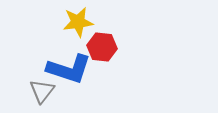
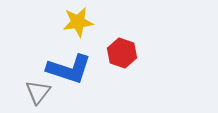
red hexagon: moved 20 px right, 6 px down; rotated 12 degrees clockwise
gray triangle: moved 4 px left, 1 px down
